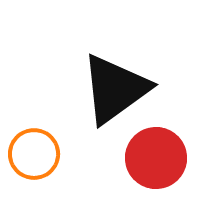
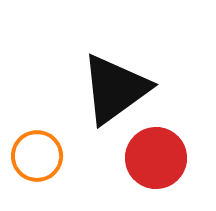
orange circle: moved 3 px right, 2 px down
